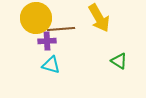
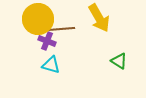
yellow circle: moved 2 px right, 1 px down
purple cross: rotated 24 degrees clockwise
